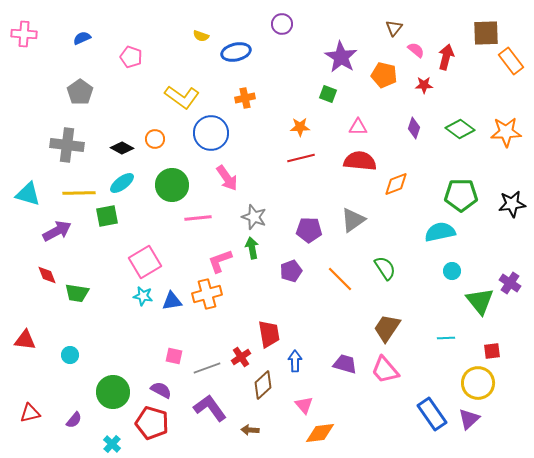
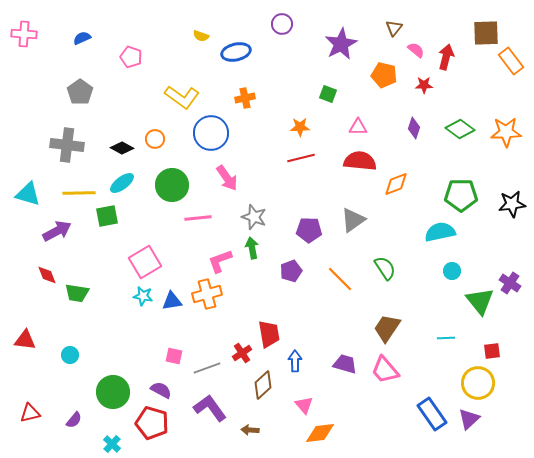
purple star at (341, 57): moved 13 px up; rotated 12 degrees clockwise
red cross at (241, 357): moved 1 px right, 4 px up
